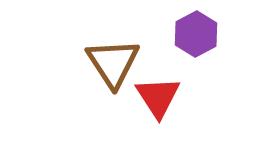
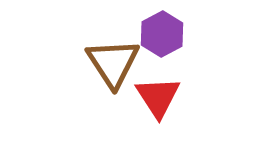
purple hexagon: moved 34 px left
